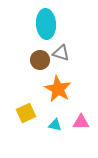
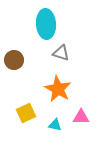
brown circle: moved 26 px left
pink triangle: moved 5 px up
